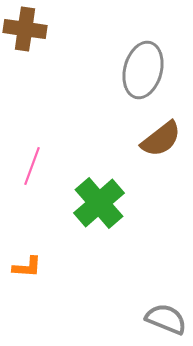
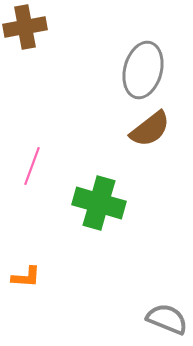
brown cross: moved 2 px up; rotated 18 degrees counterclockwise
brown semicircle: moved 11 px left, 10 px up
green cross: rotated 33 degrees counterclockwise
orange L-shape: moved 1 px left, 10 px down
gray semicircle: moved 1 px right
